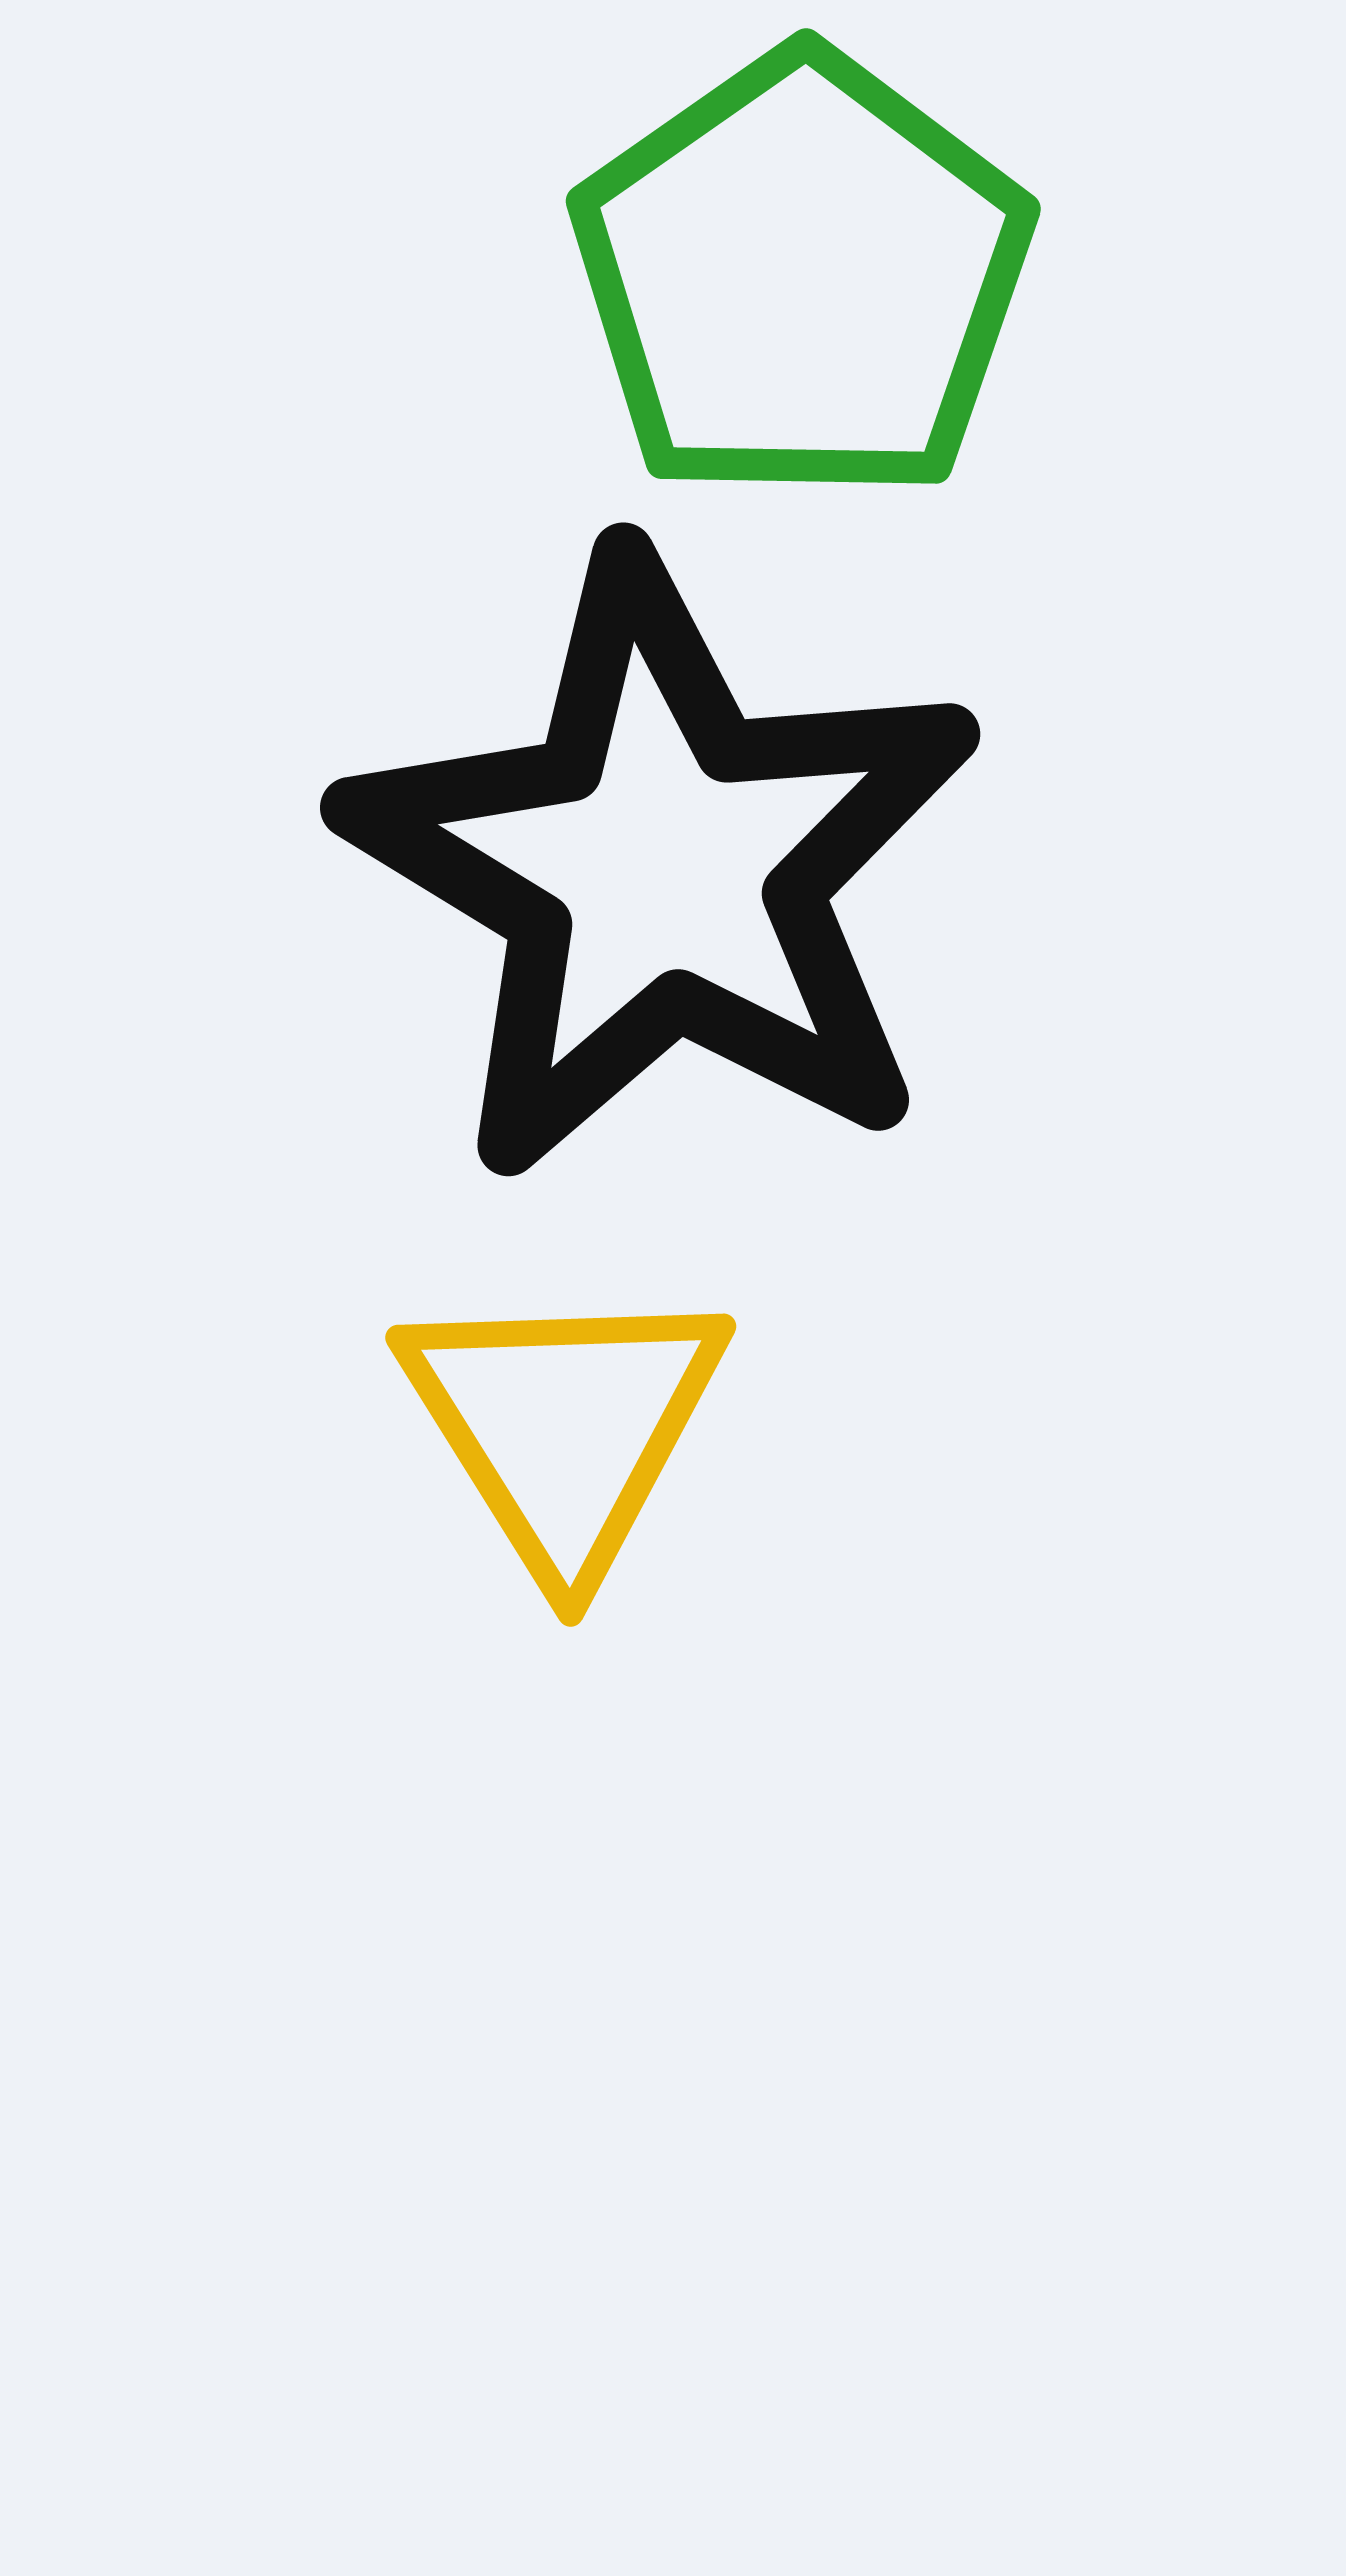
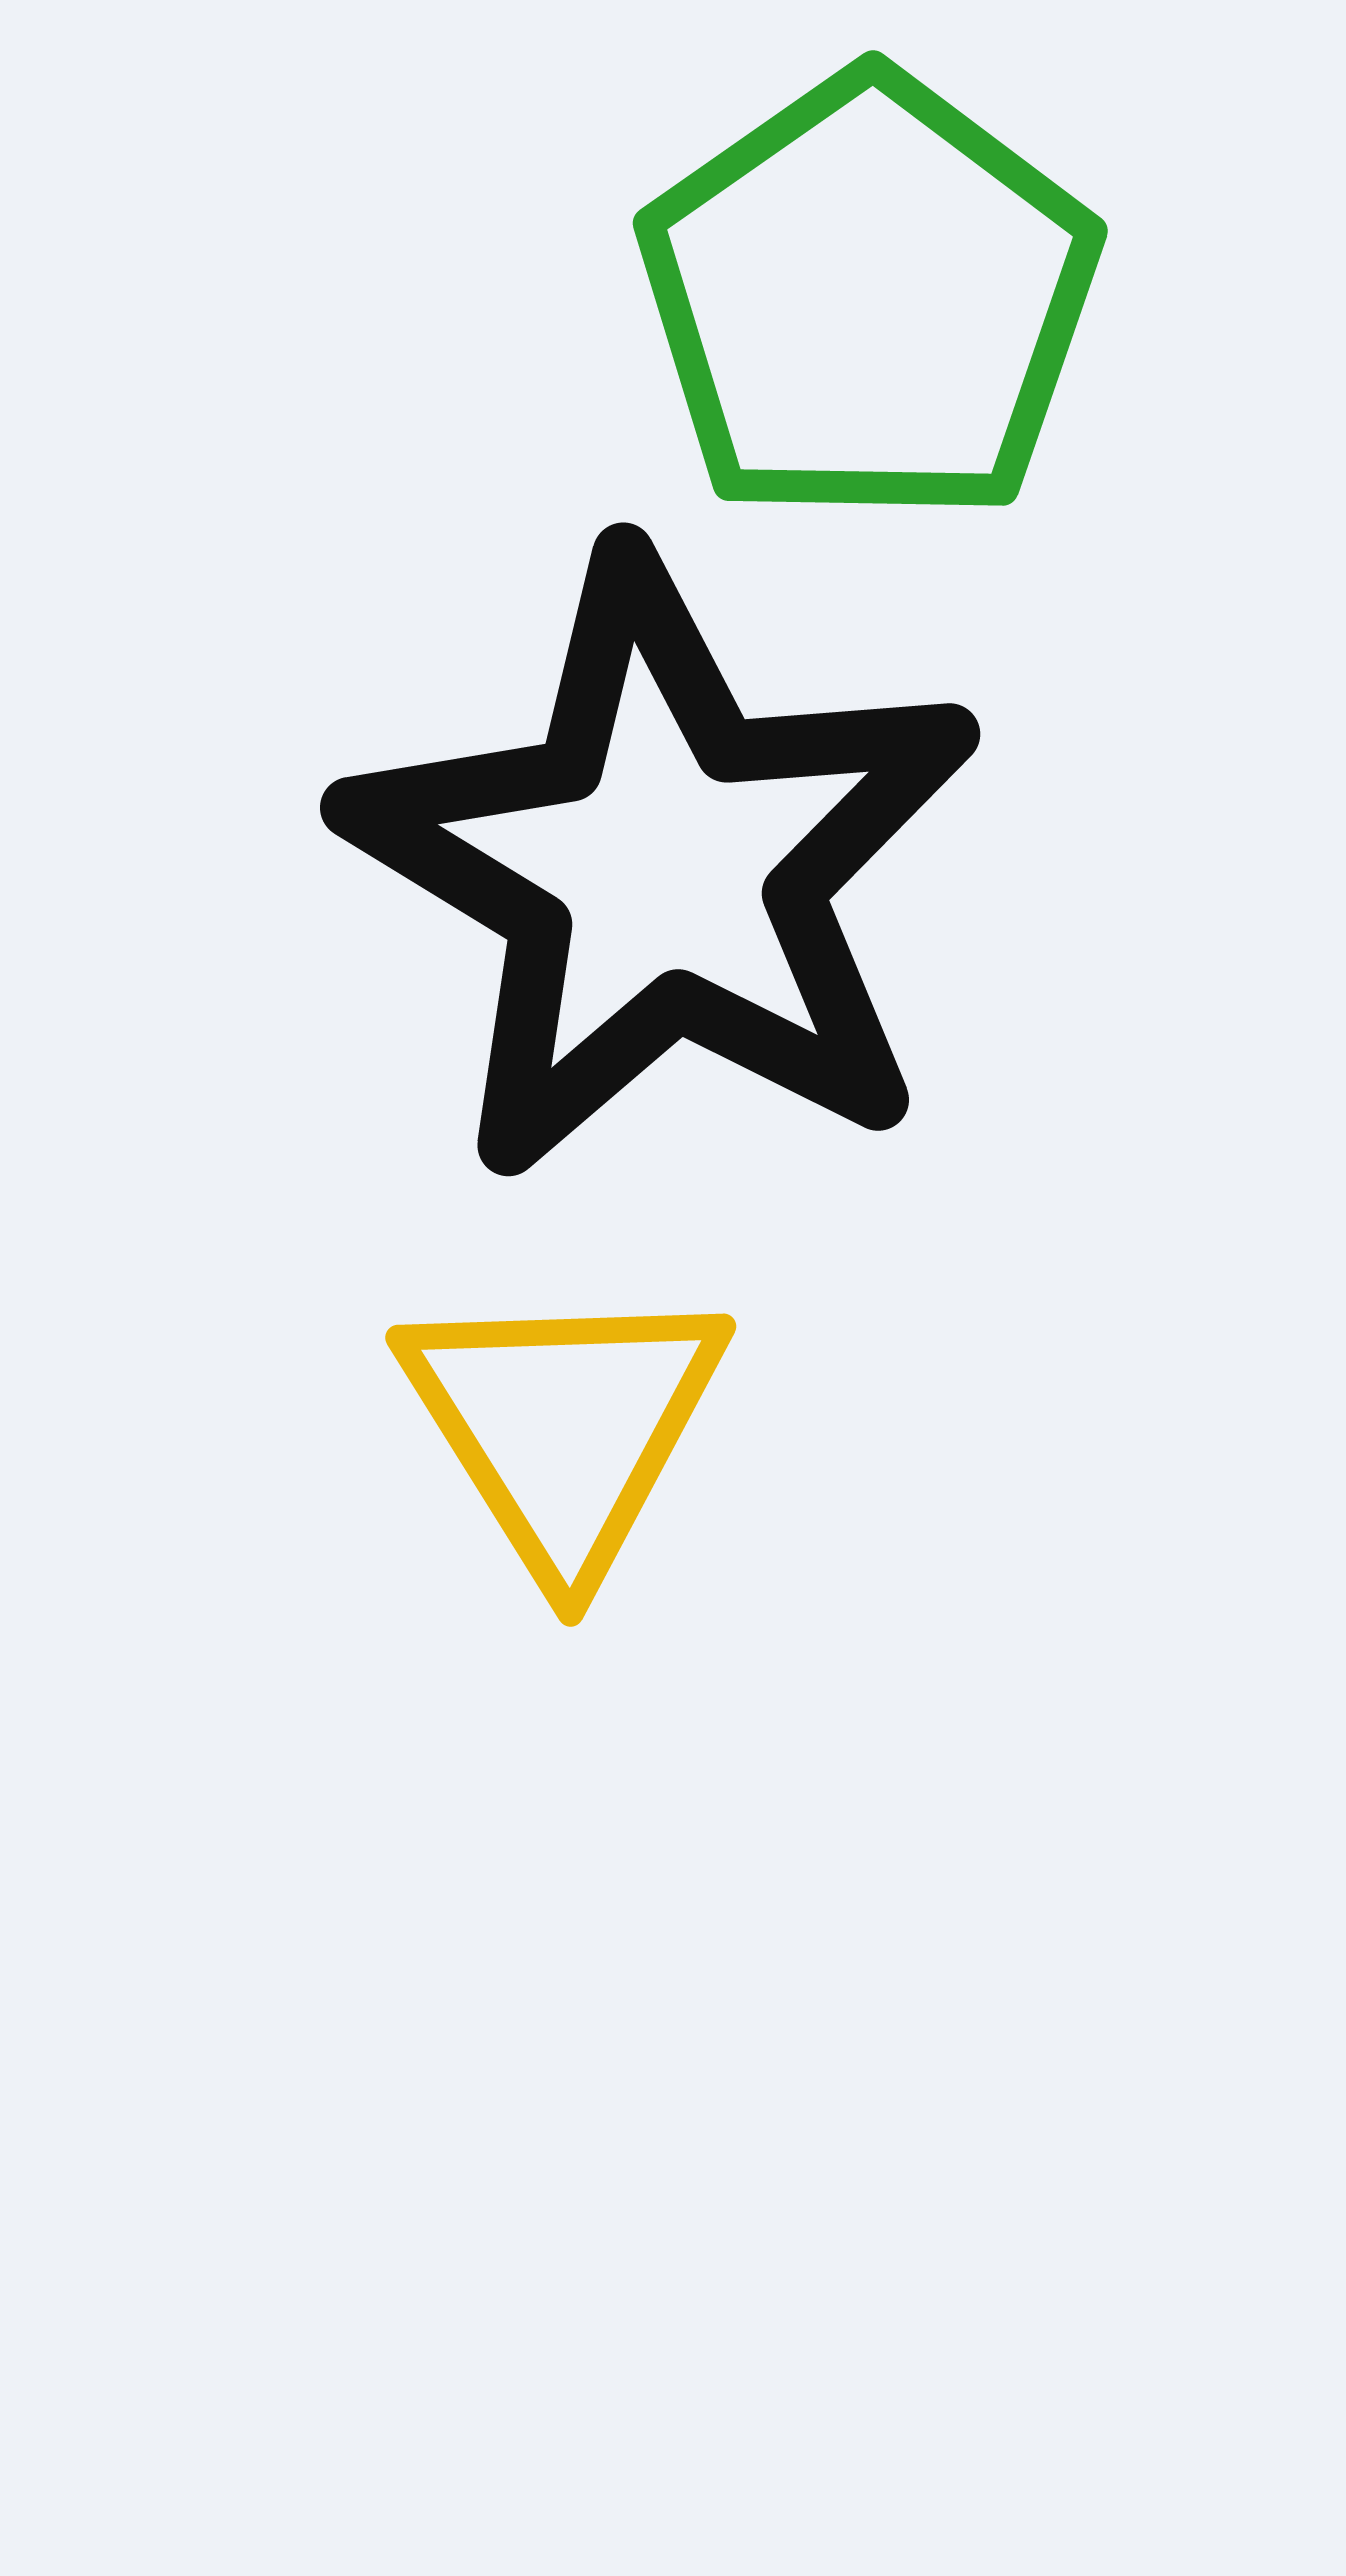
green pentagon: moved 67 px right, 22 px down
